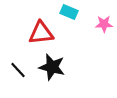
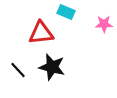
cyan rectangle: moved 3 px left
